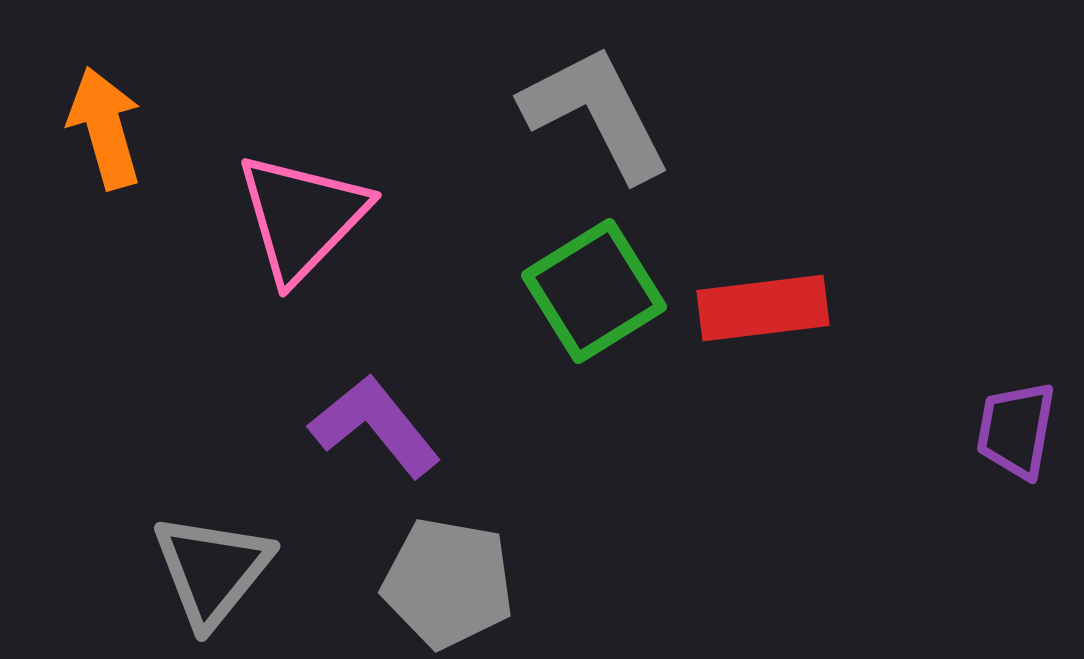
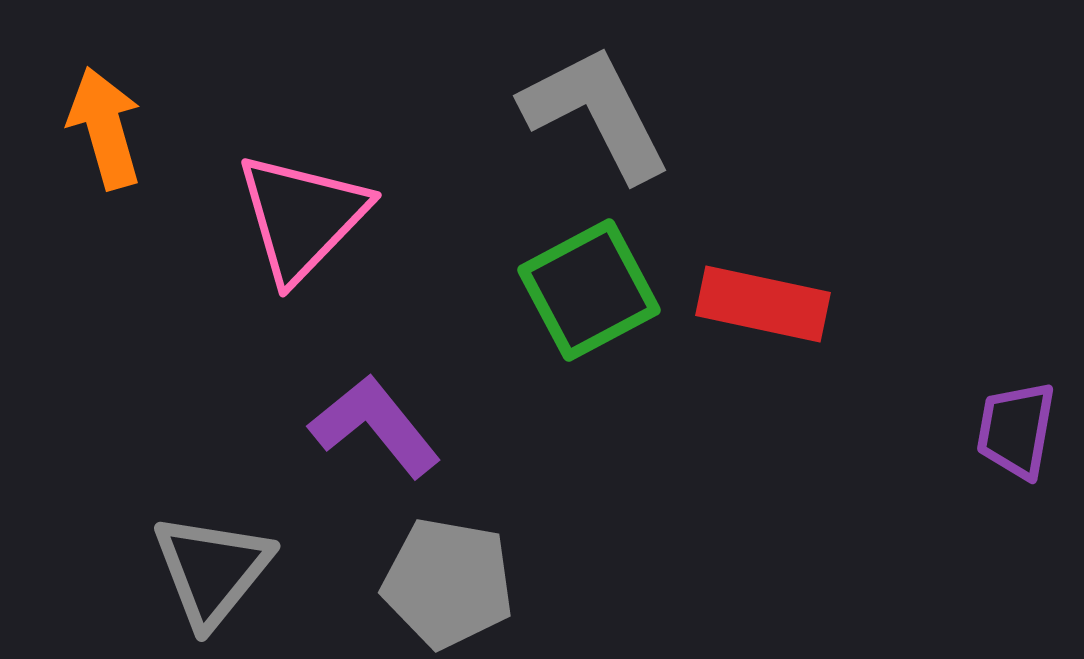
green square: moved 5 px left, 1 px up; rotated 4 degrees clockwise
red rectangle: moved 4 px up; rotated 19 degrees clockwise
